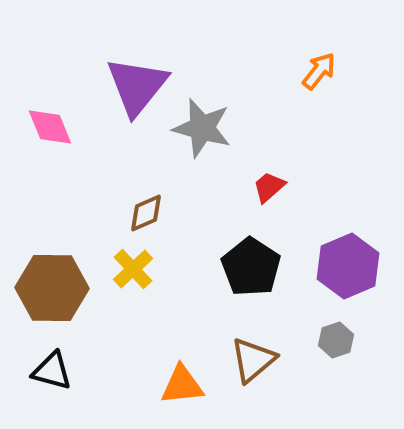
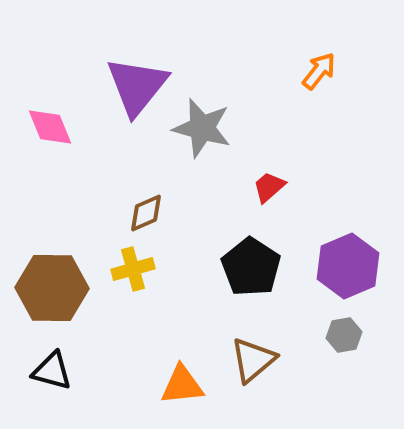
yellow cross: rotated 27 degrees clockwise
gray hexagon: moved 8 px right, 5 px up; rotated 8 degrees clockwise
